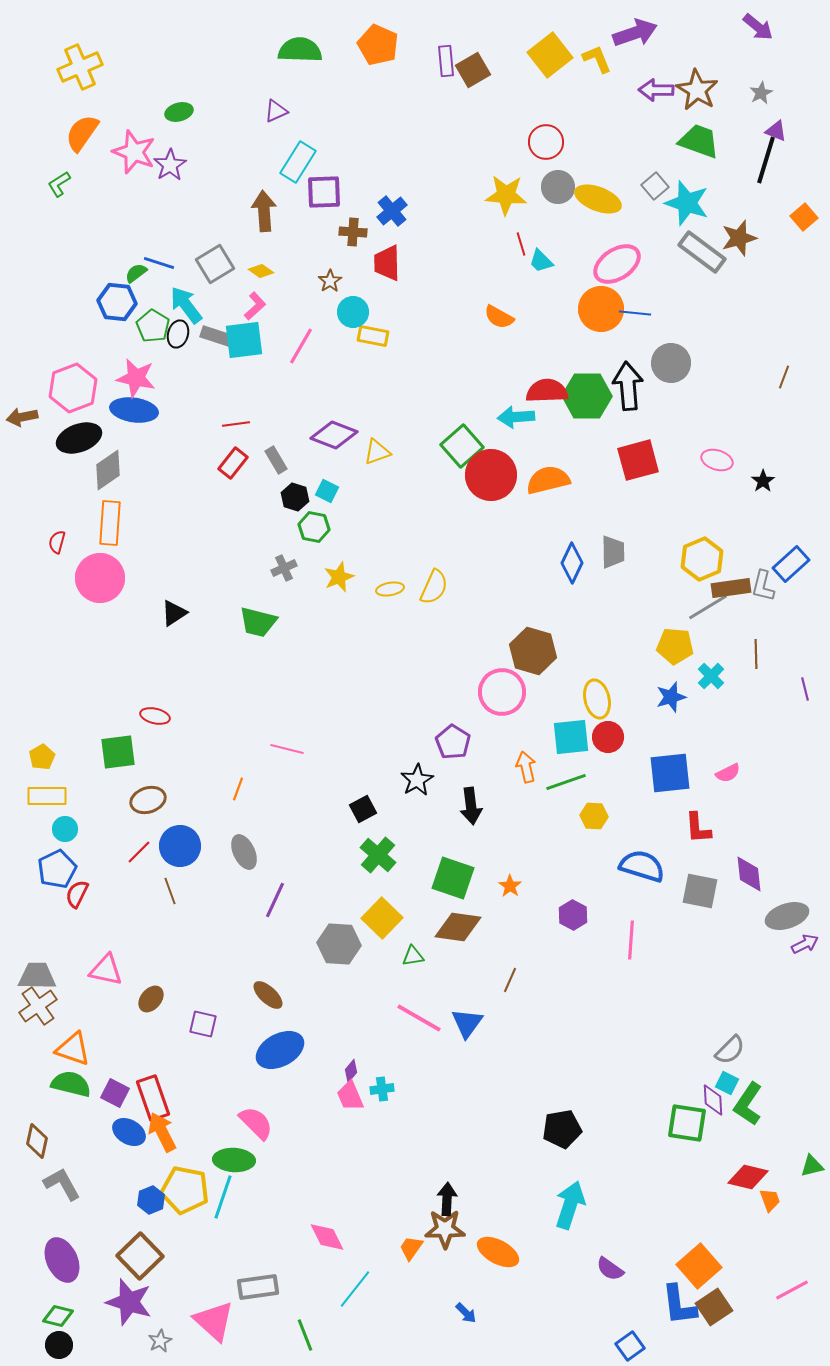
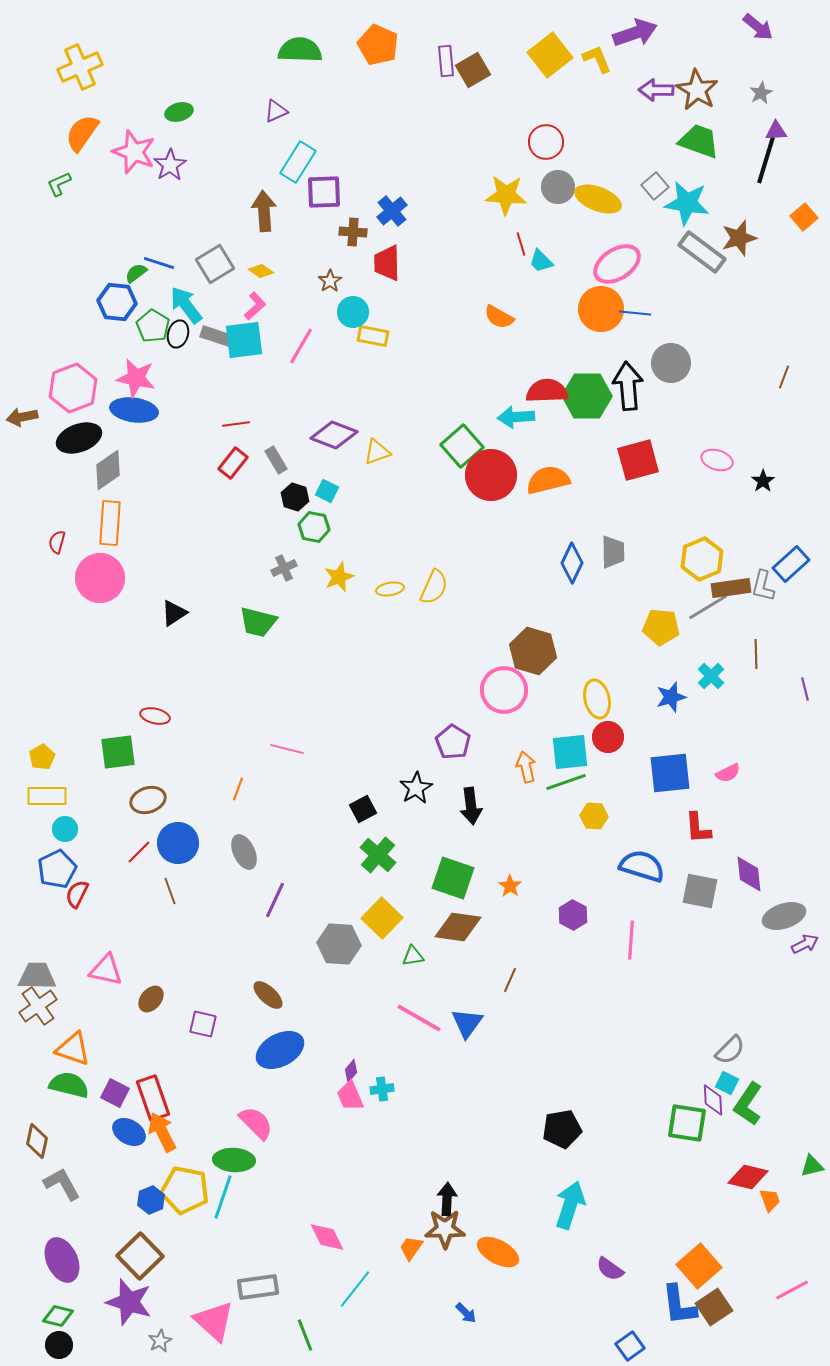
purple triangle at (776, 131): rotated 25 degrees counterclockwise
green L-shape at (59, 184): rotated 8 degrees clockwise
cyan star at (687, 203): rotated 9 degrees counterclockwise
yellow pentagon at (675, 646): moved 14 px left, 19 px up
pink circle at (502, 692): moved 2 px right, 2 px up
cyan square at (571, 737): moved 1 px left, 15 px down
black star at (417, 780): moved 1 px left, 8 px down
blue circle at (180, 846): moved 2 px left, 3 px up
gray ellipse at (787, 916): moved 3 px left
green semicircle at (71, 1084): moved 2 px left, 1 px down
